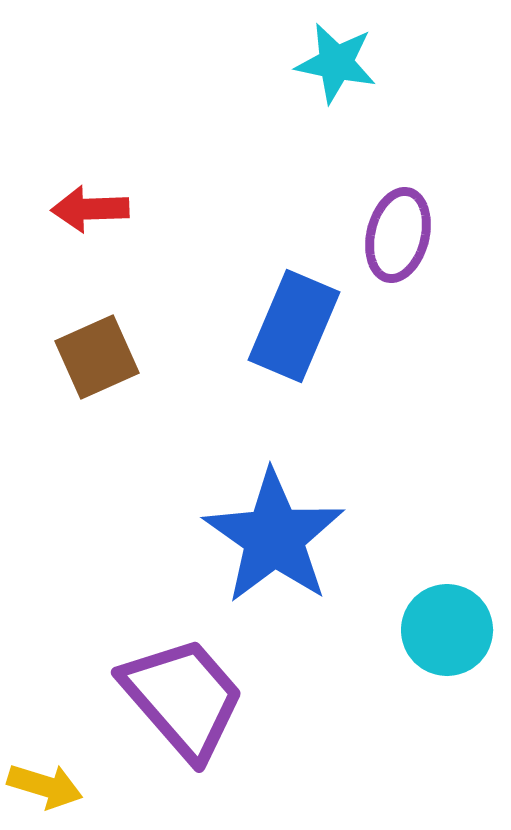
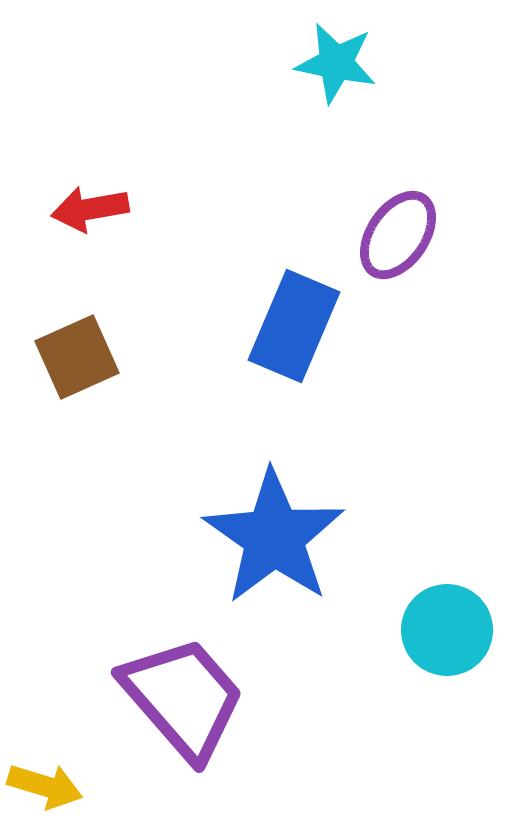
red arrow: rotated 8 degrees counterclockwise
purple ellipse: rotated 20 degrees clockwise
brown square: moved 20 px left
